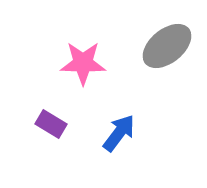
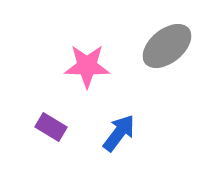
pink star: moved 4 px right, 3 px down
purple rectangle: moved 3 px down
